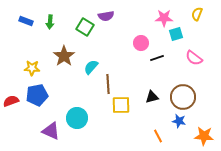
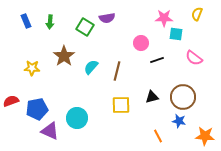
purple semicircle: moved 1 px right, 2 px down
blue rectangle: rotated 48 degrees clockwise
cyan square: rotated 24 degrees clockwise
black line: moved 2 px down
brown line: moved 9 px right, 13 px up; rotated 18 degrees clockwise
blue pentagon: moved 14 px down
purple triangle: moved 1 px left
orange star: moved 1 px right
